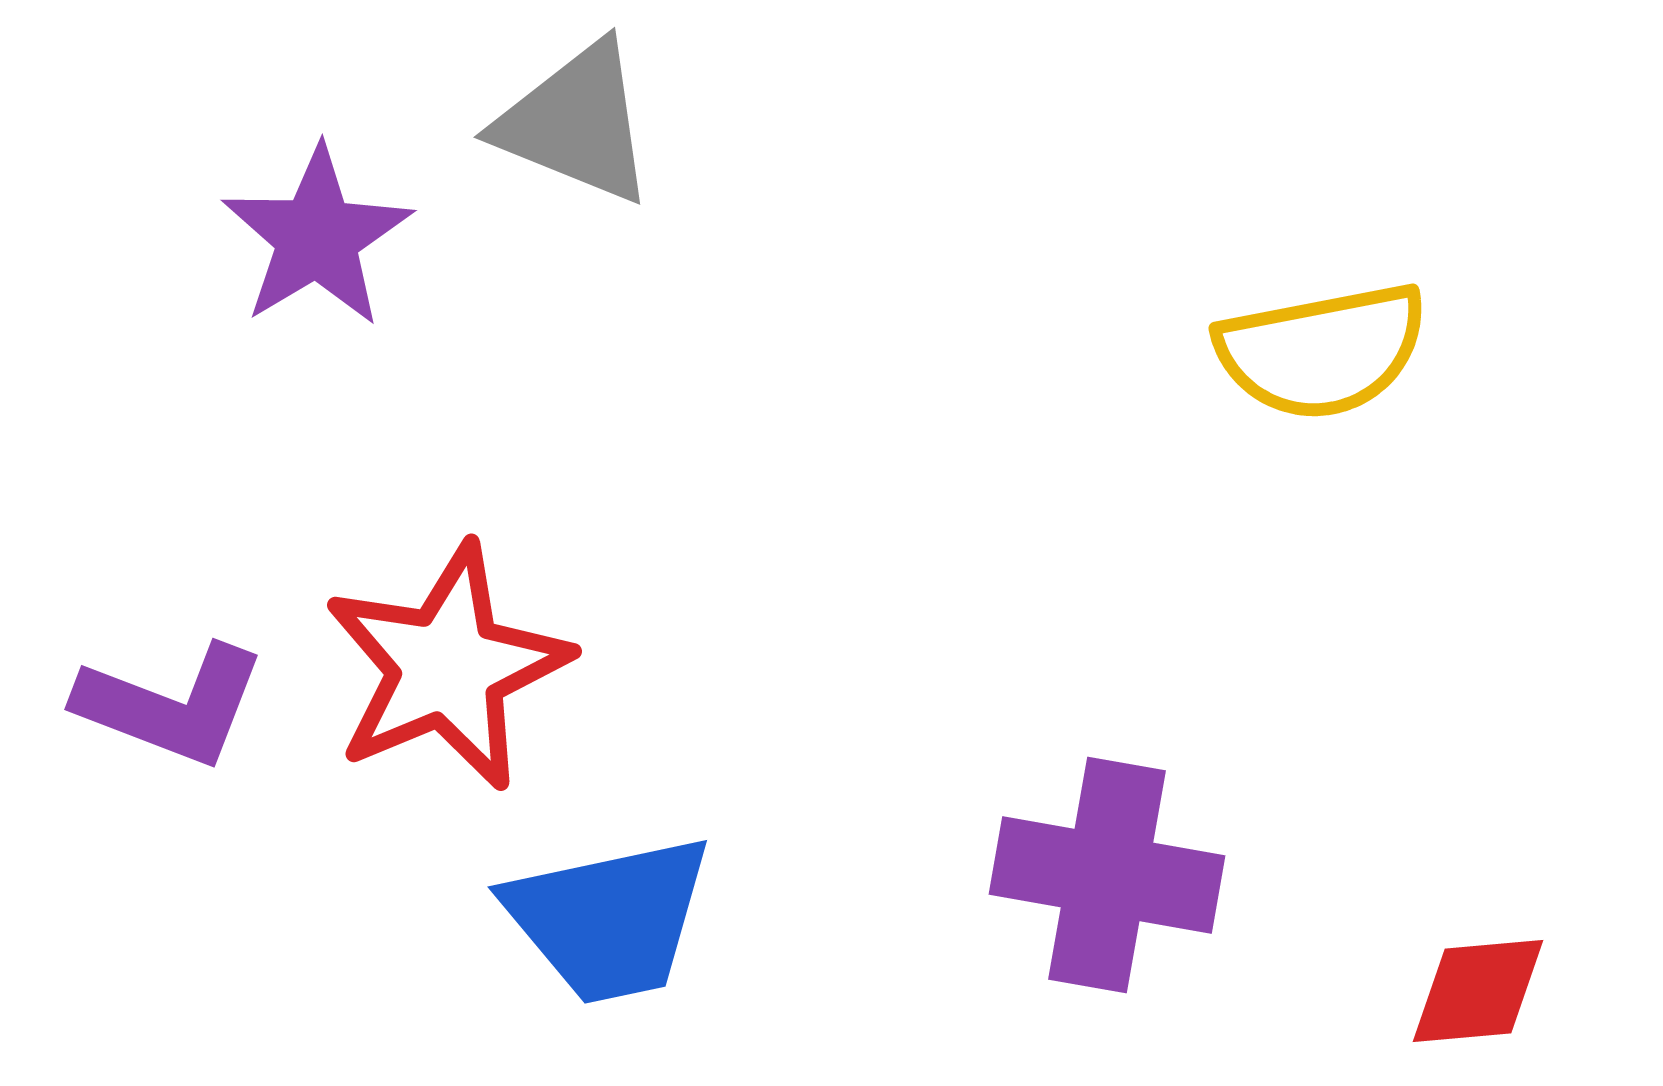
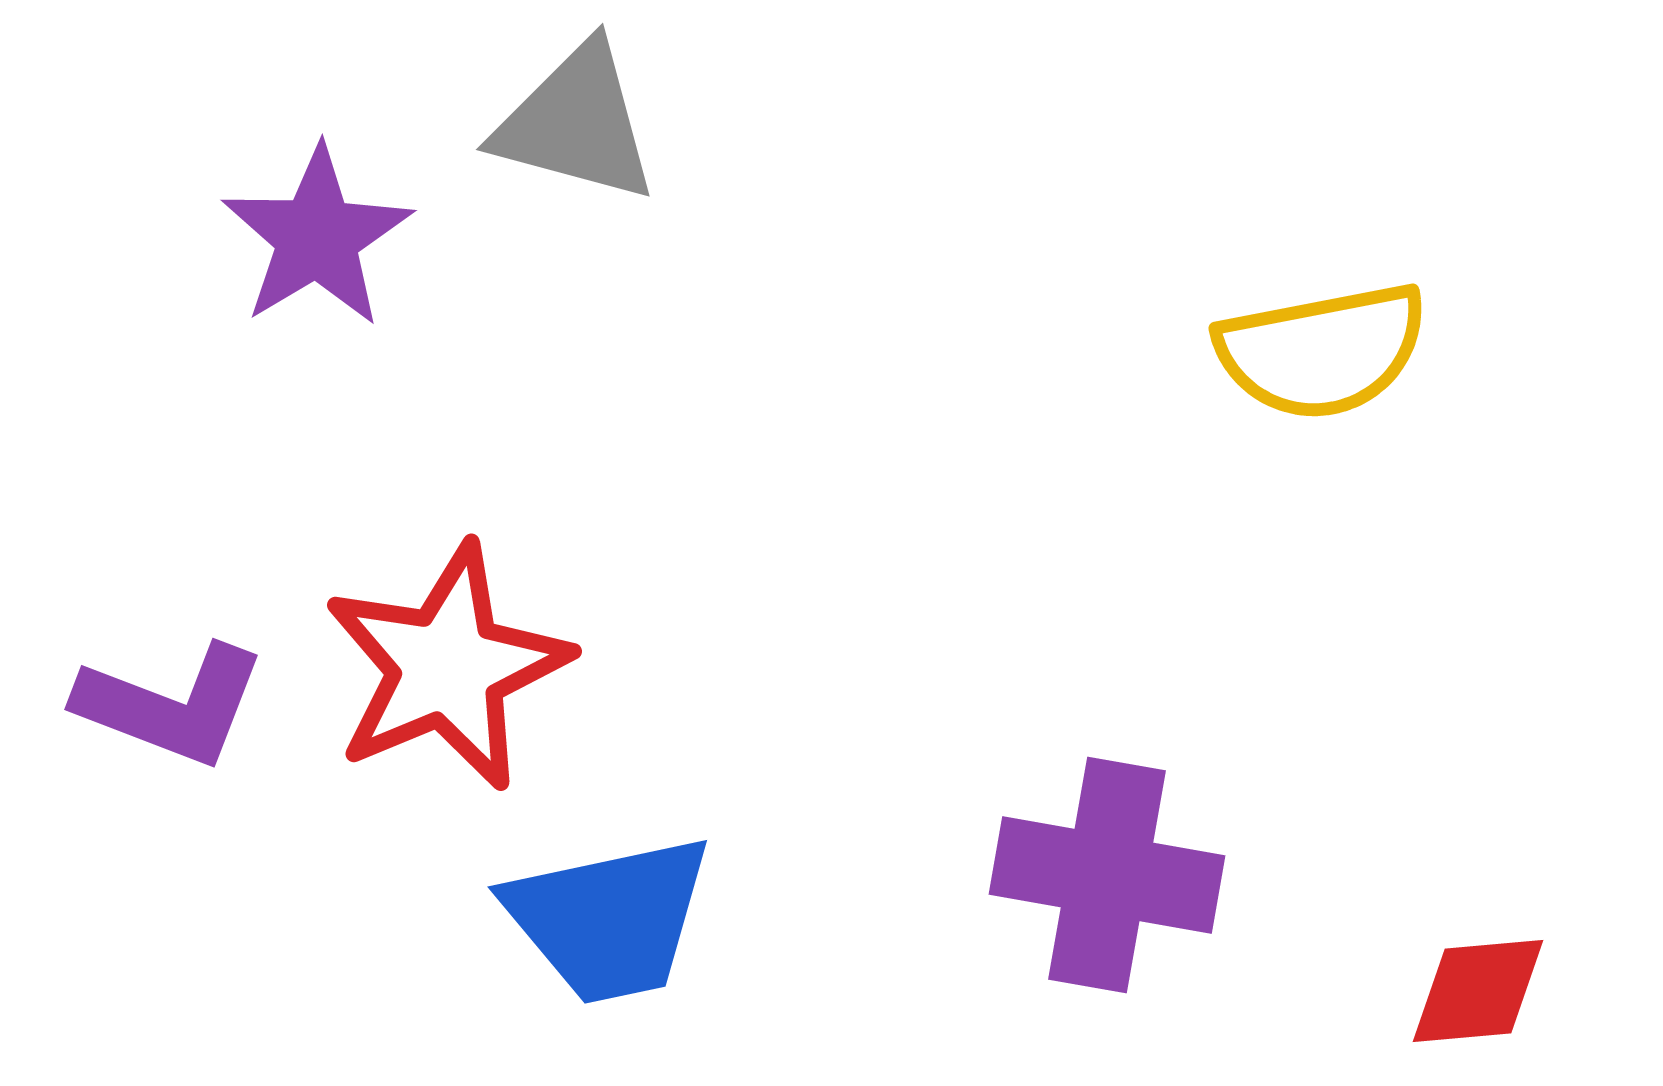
gray triangle: rotated 7 degrees counterclockwise
